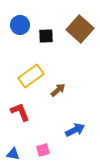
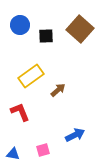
blue arrow: moved 5 px down
